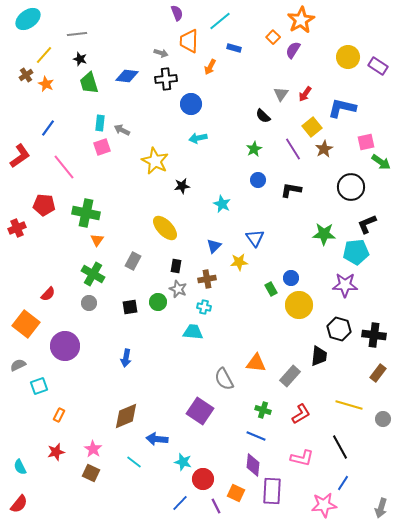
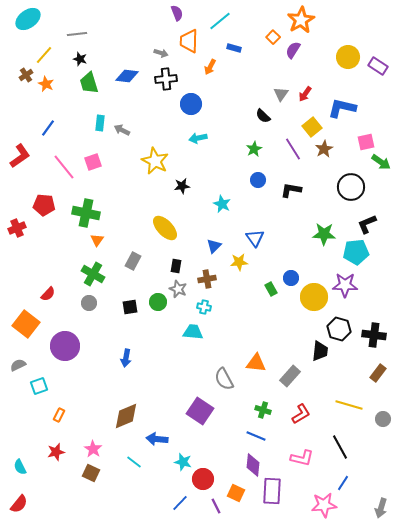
pink square at (102, 147): moved 9 px left, 15 px down
yellow circle at (299, 305): moved 15 px right, 8 px up
black trapezoid at (319, 356): moved 1 px right, 5 px up
